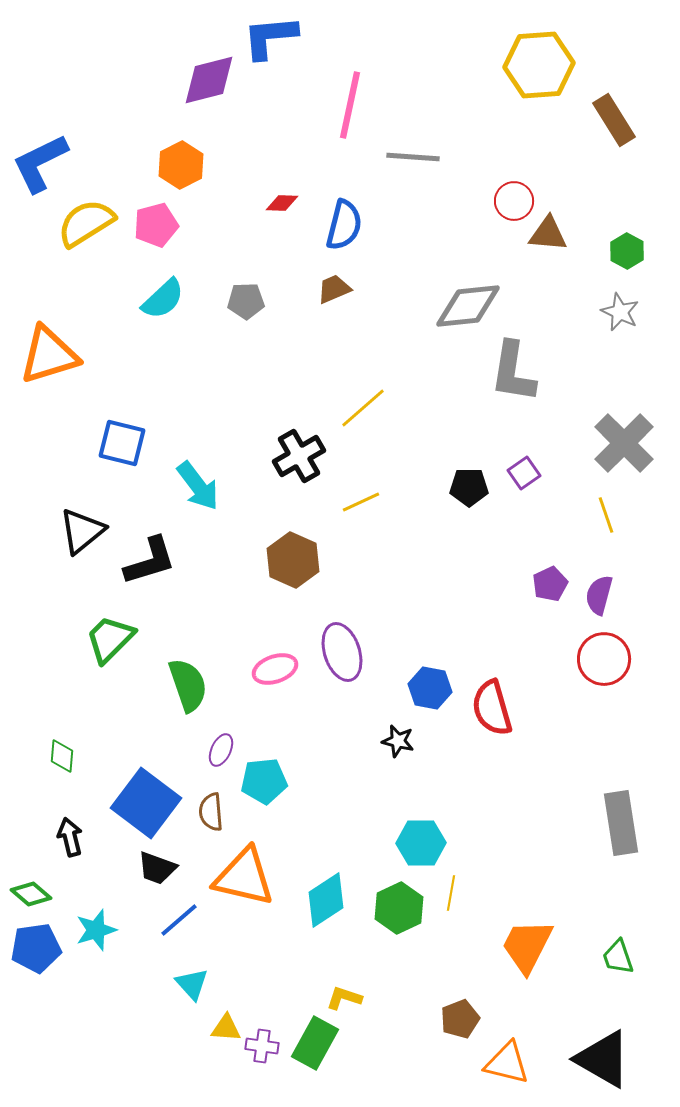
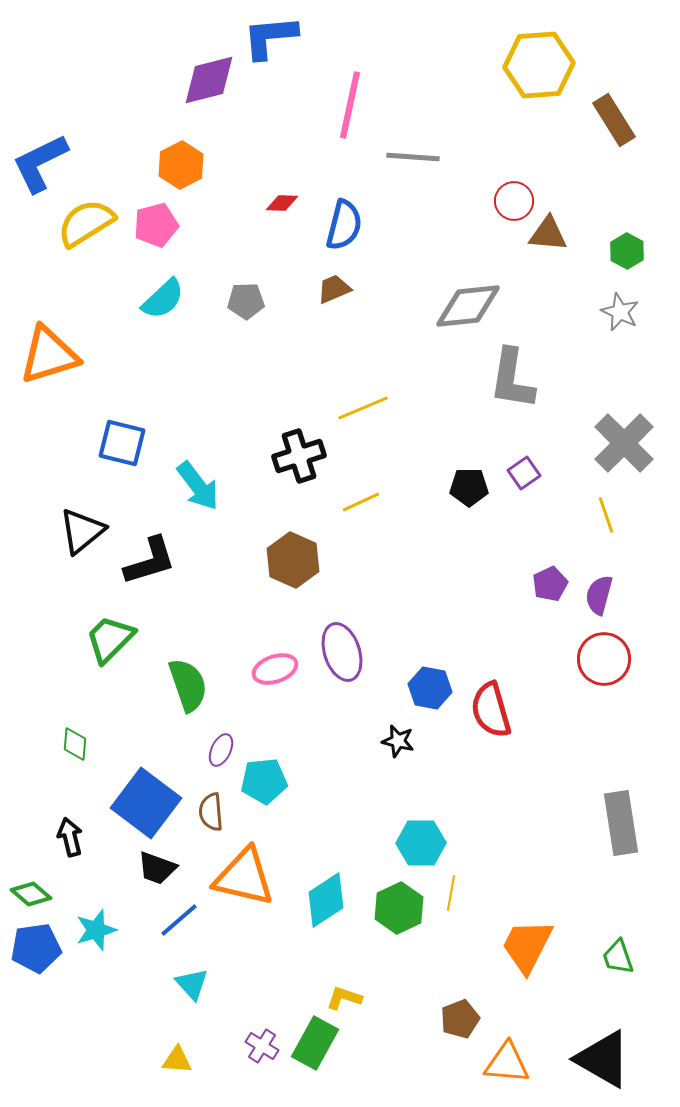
gray L-shape at (513, 372): moved 1 px left, 7 px down
yellow line at (363, 408): rotated 18 degrees clockwise
black cross at (299, 456): rotated 12 degrees clockwise
red semicircle at (492, 708): moved 1 px left, 2 px down
green diamond at (62, 756): moved 13 px right, 12 px up
yellow triangle at (226, 1028): moved 49 px left, 32 px down
purple cross at (262, 1046): rotated 24 degrees clockwise
orange triangle at (507, 1063): rotated 9 degrees counterclockwise
